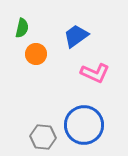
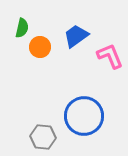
orange circle: moved 4 px right, 7 px up
pink L-shape: moved 15 px right, 17 px up; rotated 136 degrees counterclockwise
blue circle: moved 9 px up
